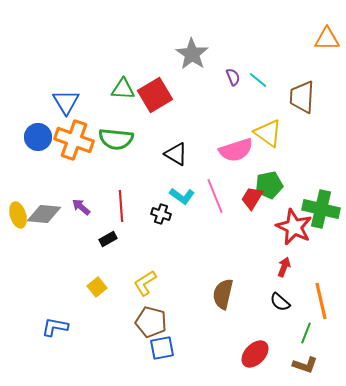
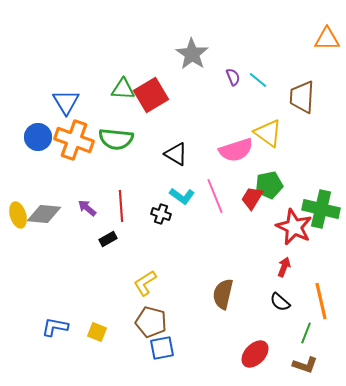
red square: moved 4 px left
purple arrow: moved 6 px right, 1 px down
yellow square: moved 45 px down; rotated 30 degrees counterclockwise
